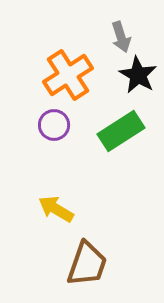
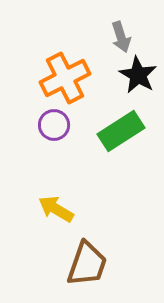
orange cross: moved 3 px left, 3 px down; rotated 6 degrees clockwise
